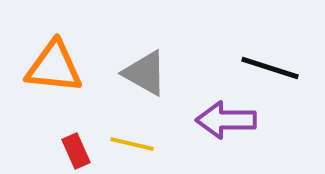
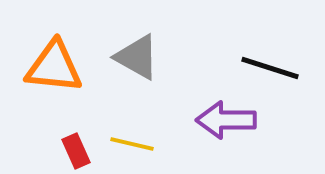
gray triangle: moved 8 px left, 16 px up
